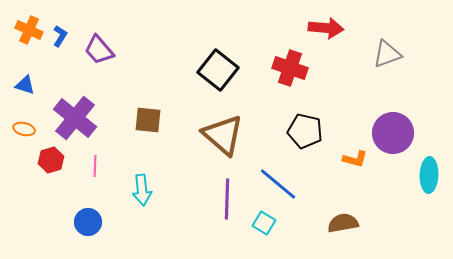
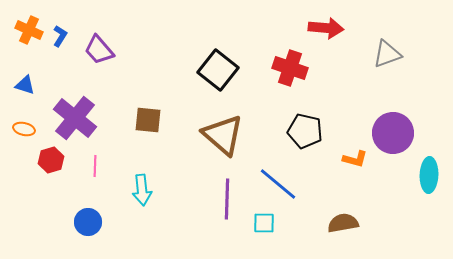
cyan square: rotated 30 degrees counterclockwise
